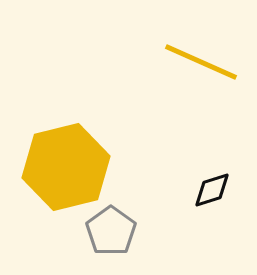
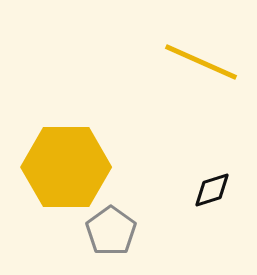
yellow hexagon: rotated 14 degrees clockwise
